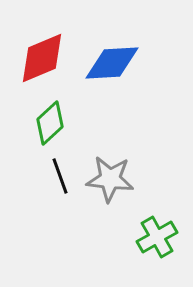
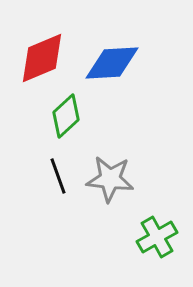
green diamond: moved 16 px right, 7 px up
black line: moved 2 px left
